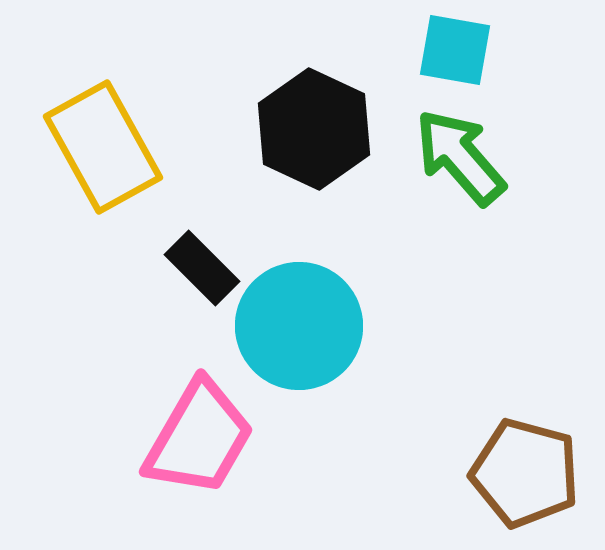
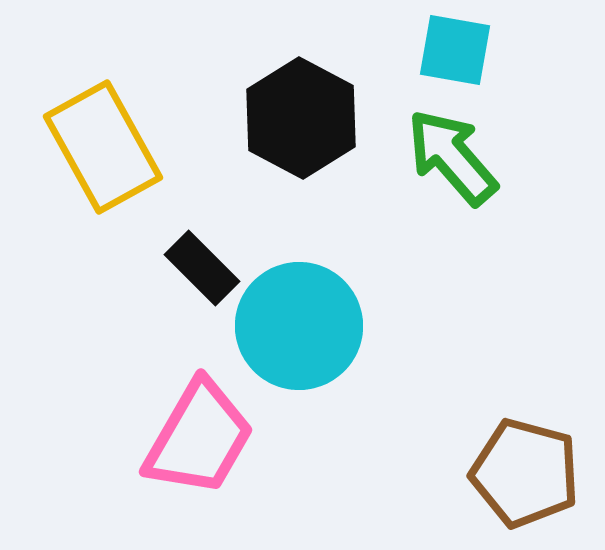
black hexagon: moved 13 px left, 11 px up; rotated 3 degrees clockwise
green arrow: moved 8 px left
